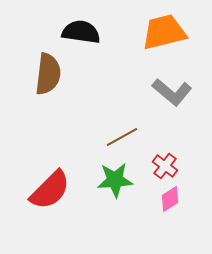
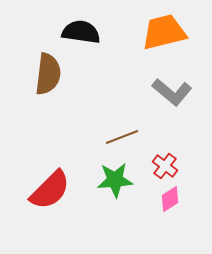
brown line: rotated 8 degrees clockwise
